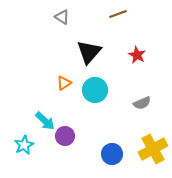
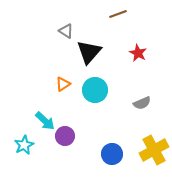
gray triangle: moved 4 px right, 14 px down
red star: moved 1 px right, 2 px up
orange triangle: moved 1 px left, 1 px down
yellow cross: moved 1 px right, 1 px down
